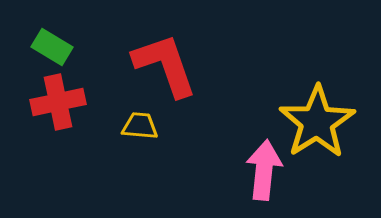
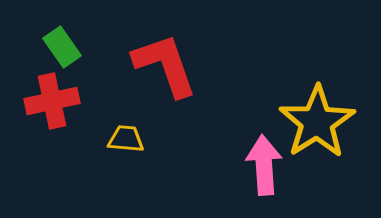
green rectangle: moved 10 px right; rotated 24 degrees clockwise
red cross: moved 6 px left, 1 px up
yellow trapezoid: moved 14 px left, 13 px down
pink arrow: moved 5 px up; rotated 10 degrees counterclockwise
